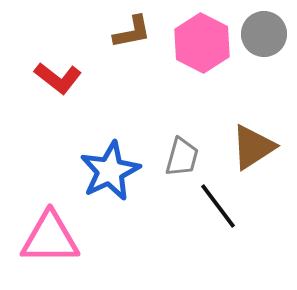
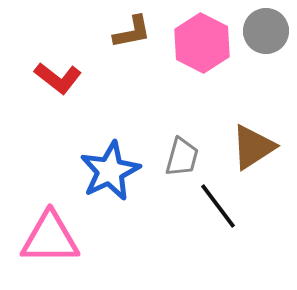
gray circle: moved 2 px right, 3 px up
